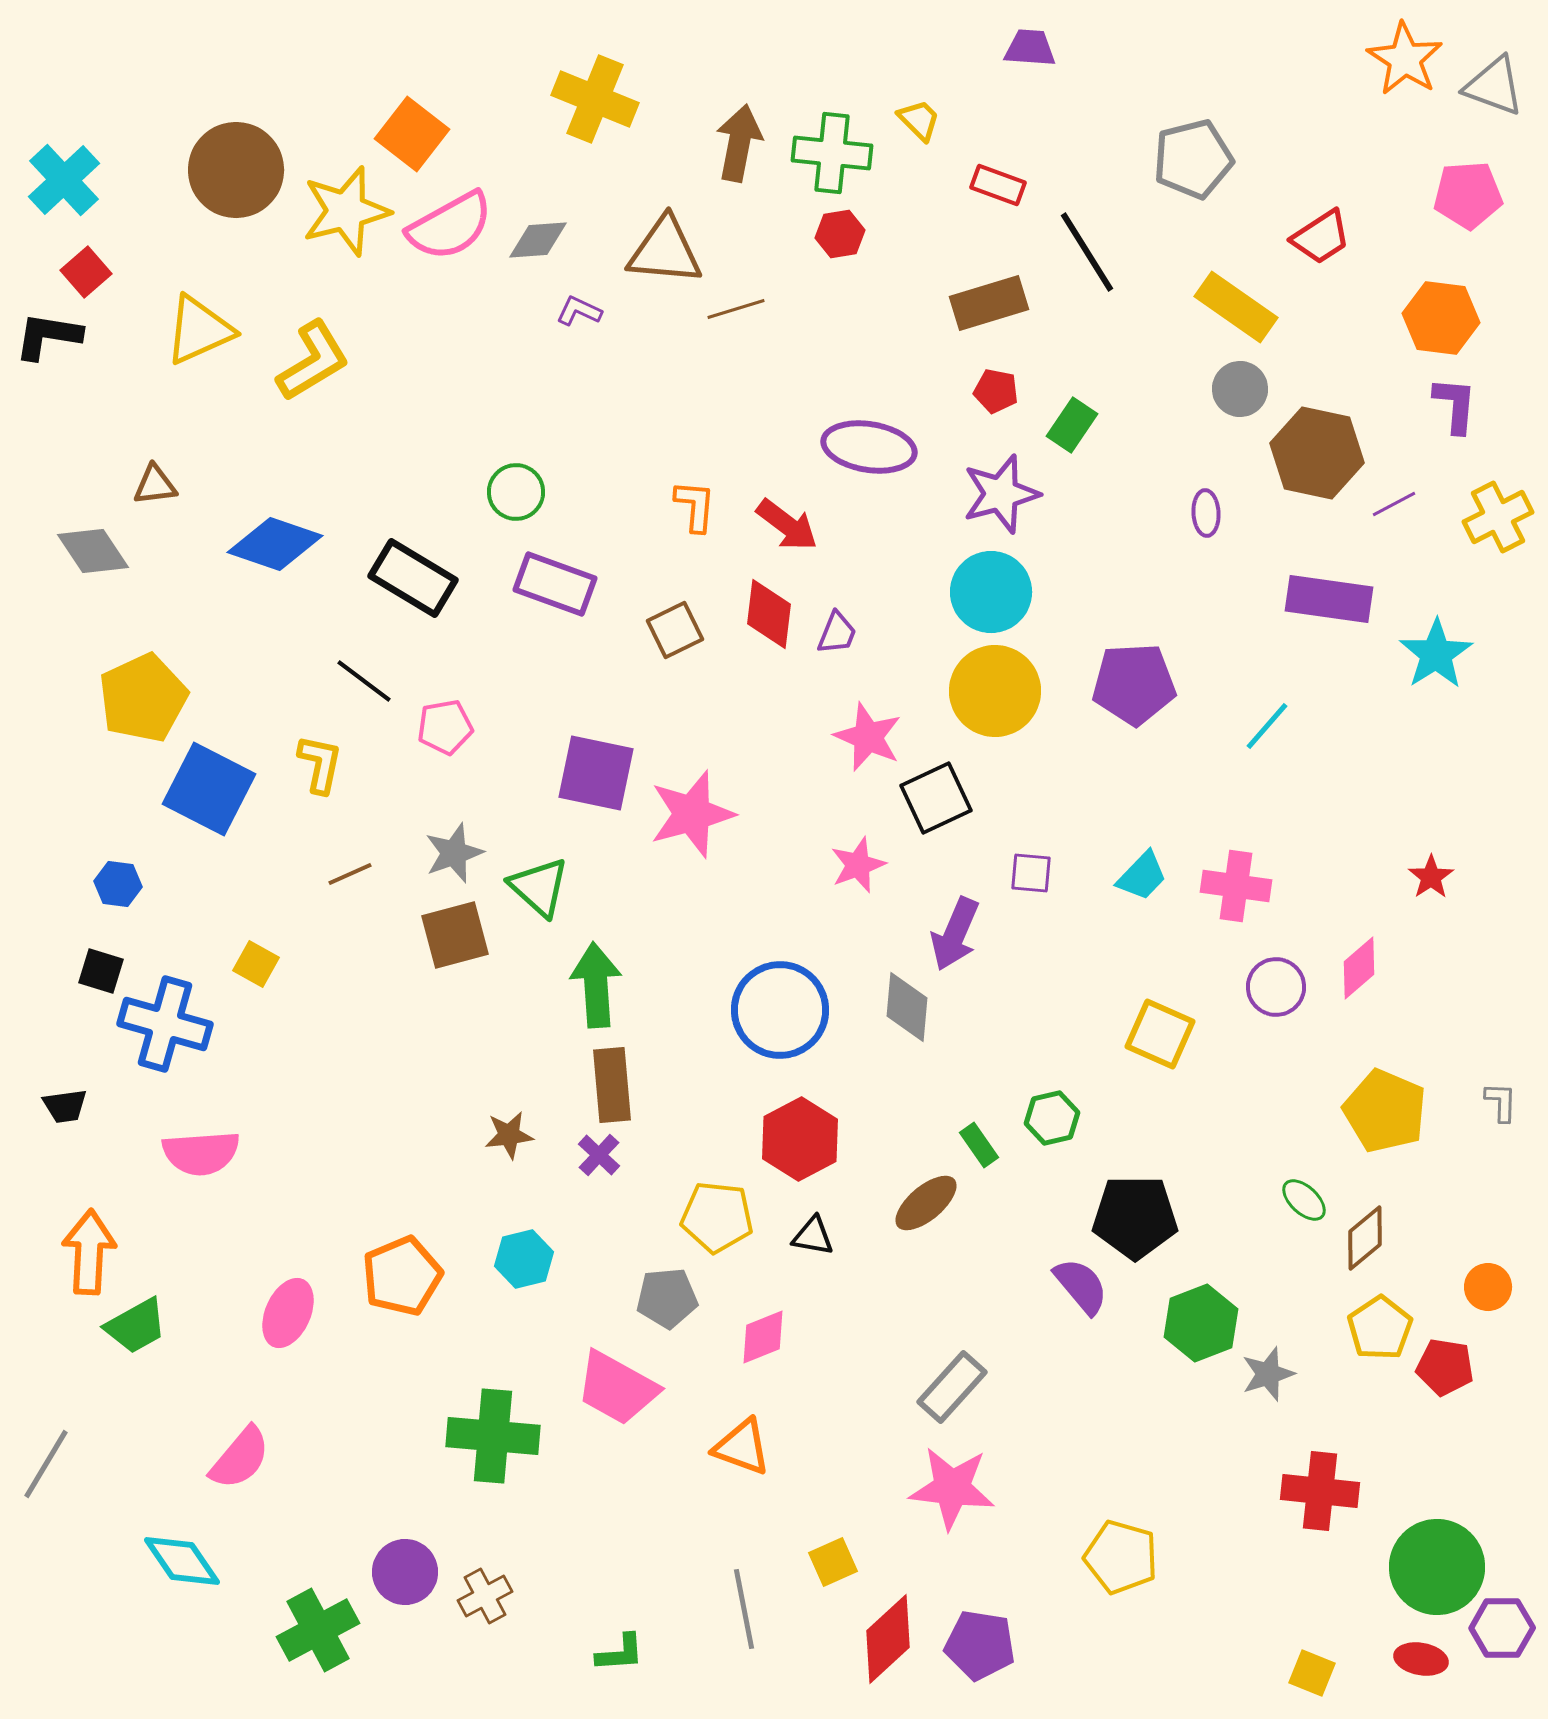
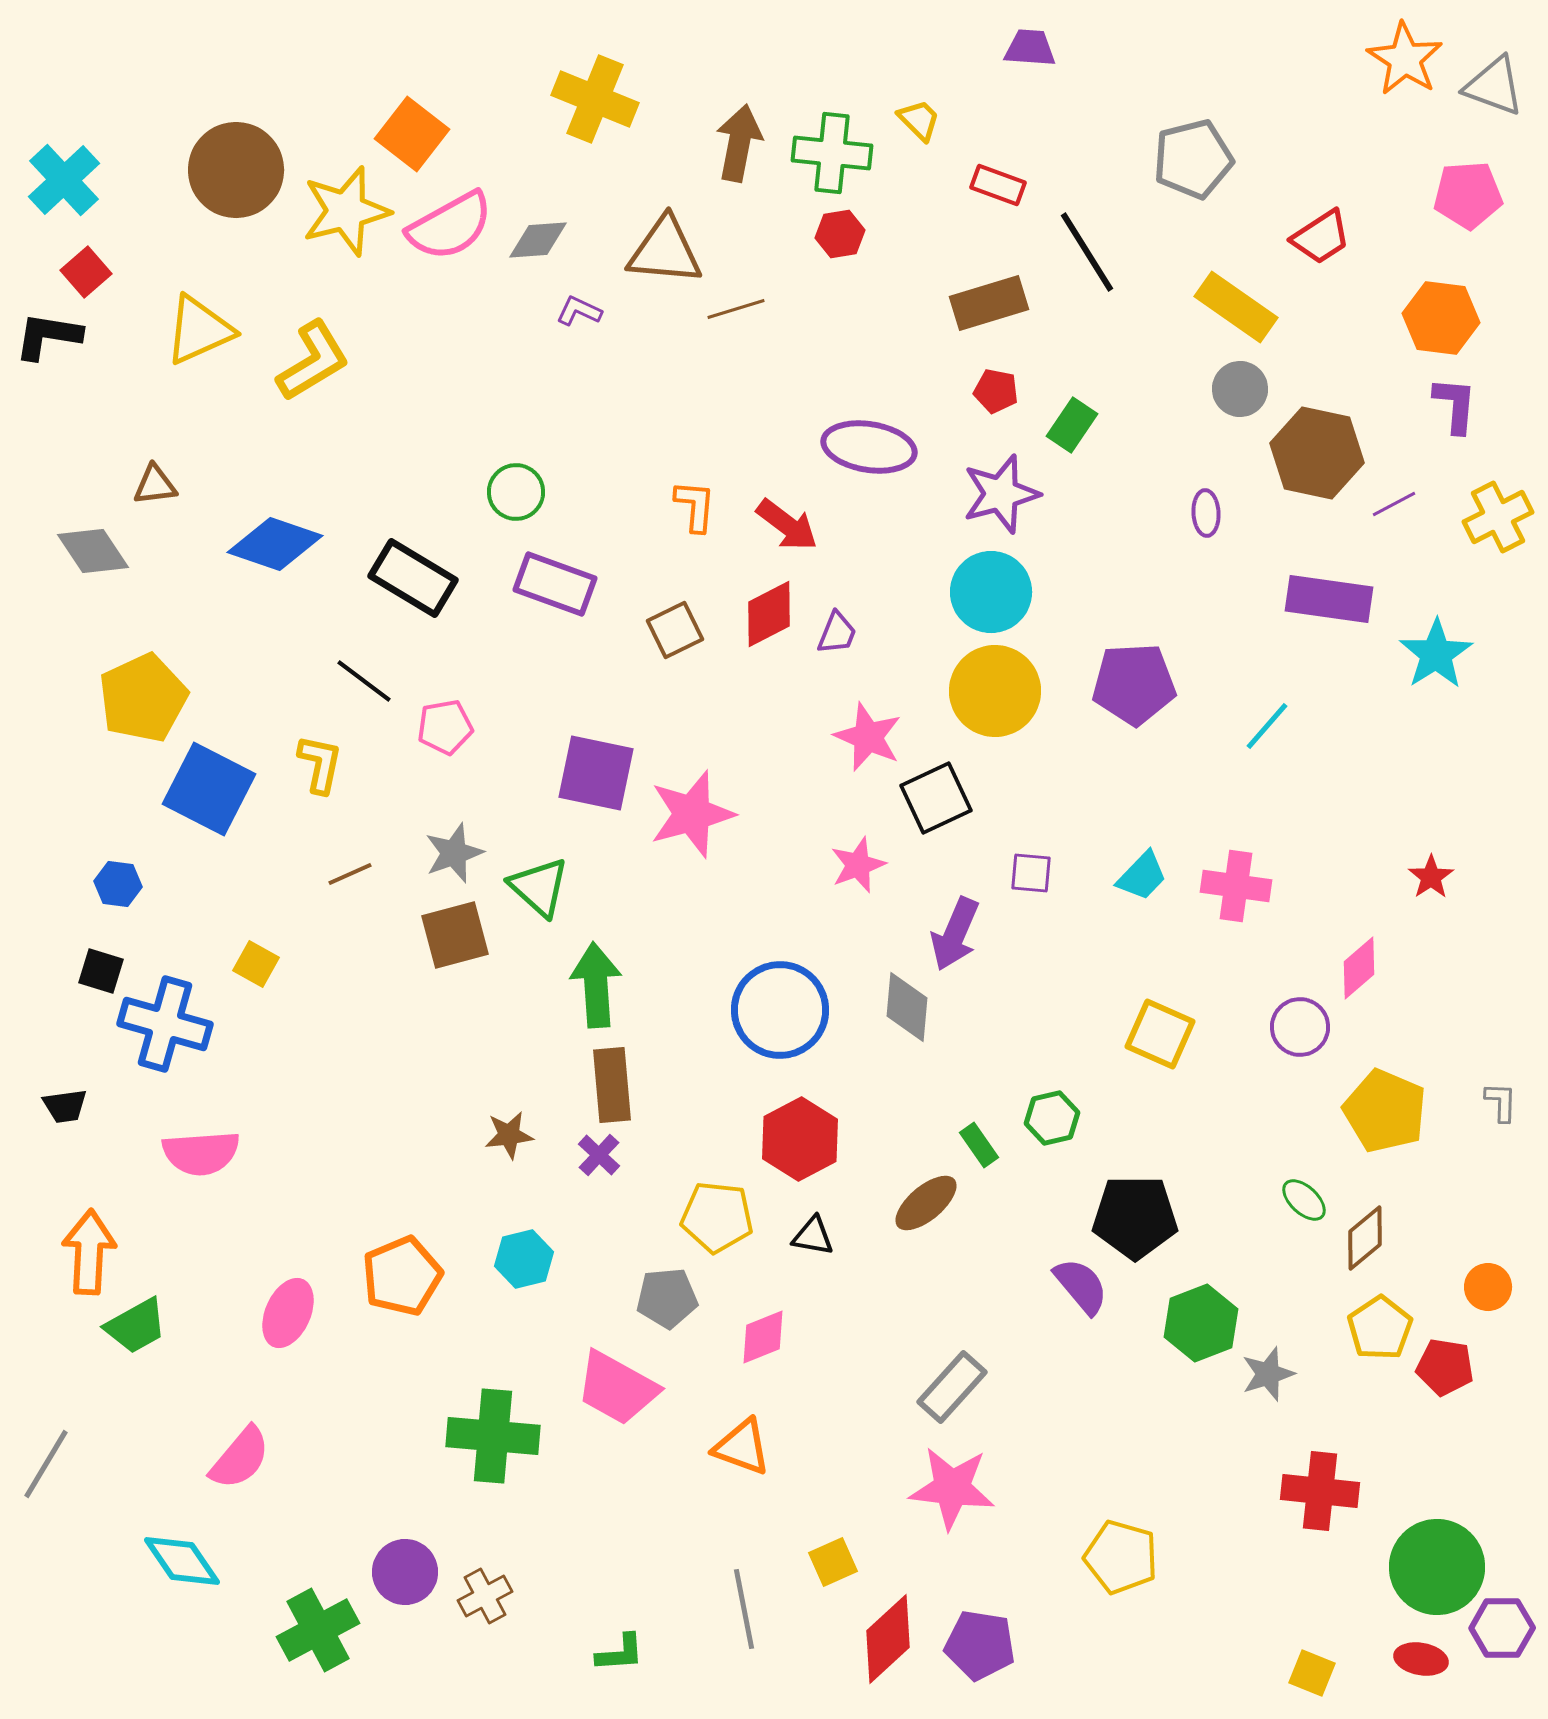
red diamond at (769, 614): rotated 56 degrees clockwise
purple circle at (1276, 987): moved 24 px right, 40 px down
